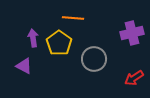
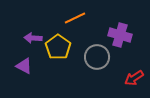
orange line: moved 2 px right; rotated 30 degrees counterclockwise
purple cross: moved 12 px left, 2 px down; rotated 30 degrees clockwise
purple arrow: rotated 78 degrees counterclockwise
yellow pentagon: moved 1 px left, 4 px down
gray circle: moved 3 px right, 2 px up
